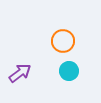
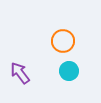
purple arrow: rotated 90 degrees counterclockwise
